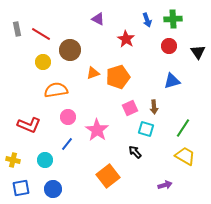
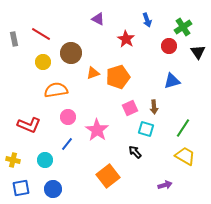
green cross: moved 10 px right, 8 px down; rotated 30 degrees counterclockwise
gray rectangle: moved 3 px left, 10 px down
brown circle: moved 1 px right, 3 px down
